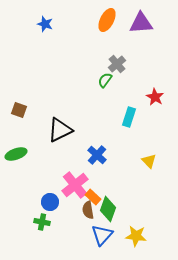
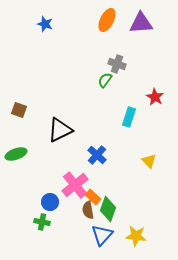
gray cross: rotated 30 degrees counterclockwise
